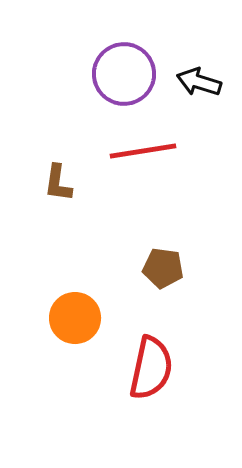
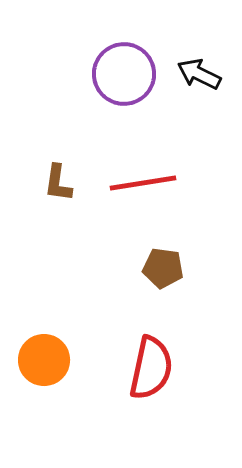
black arrow: moved 8 px up; rotated 9 degrees clockwise
red line: moved 32 px down
orange circle: moved 31 px left, 42 px down
